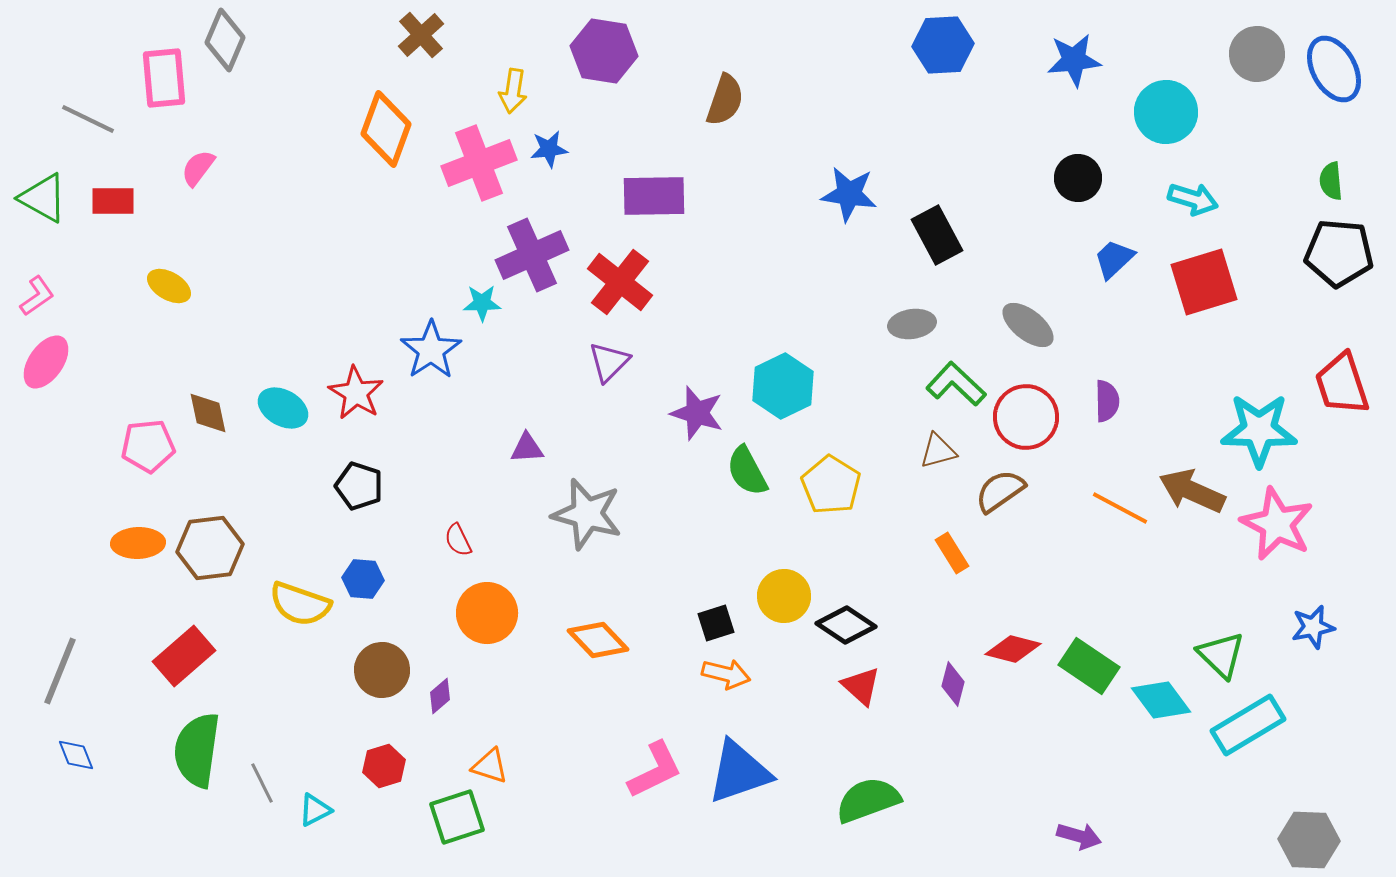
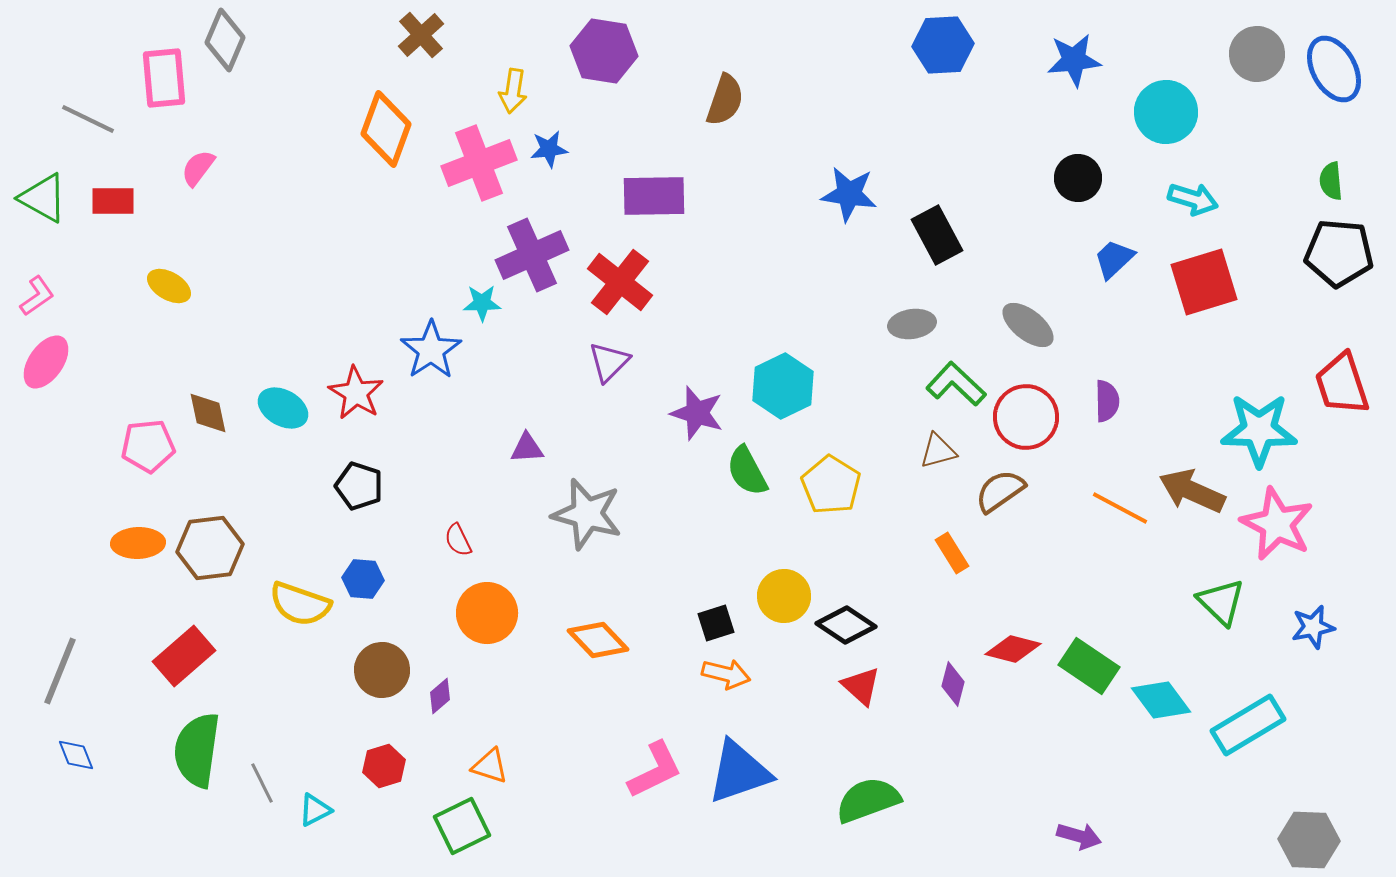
green triangle at (1221, 655): moved 53 px up
green square at (457, 817): moved 5 px right, 9 px down; rotated 8 degrees counterclockwise
